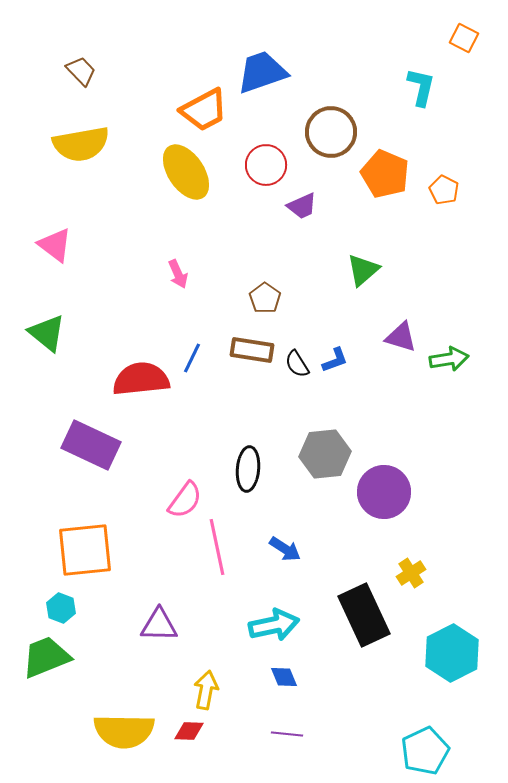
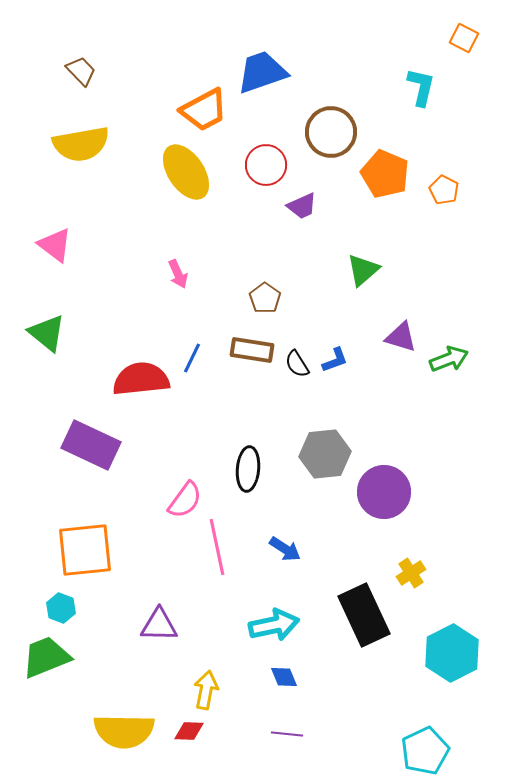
green arrow at (449, 359): rotated 12 degrees counterclockwise
